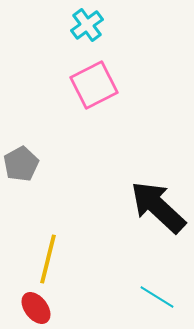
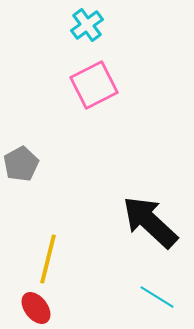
black arrow: moved 8 px left, 15 px down
